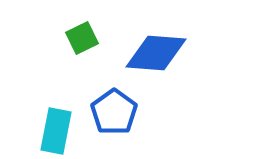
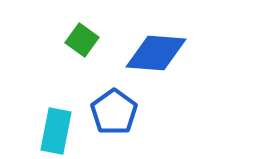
green square: moved 2 px down; rotated 28 degrees counterclockwise
